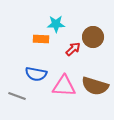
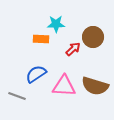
blue semicircle: rotated 135 degrees clockwise
